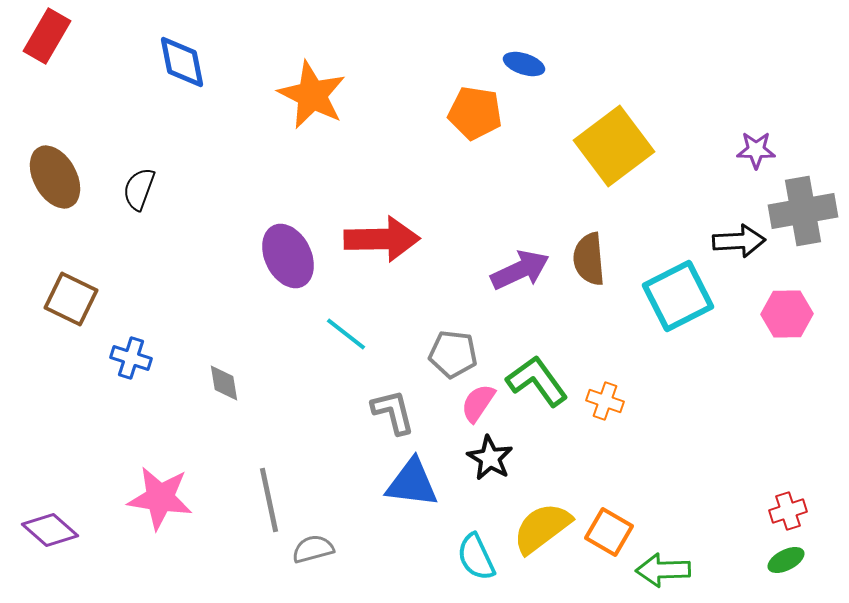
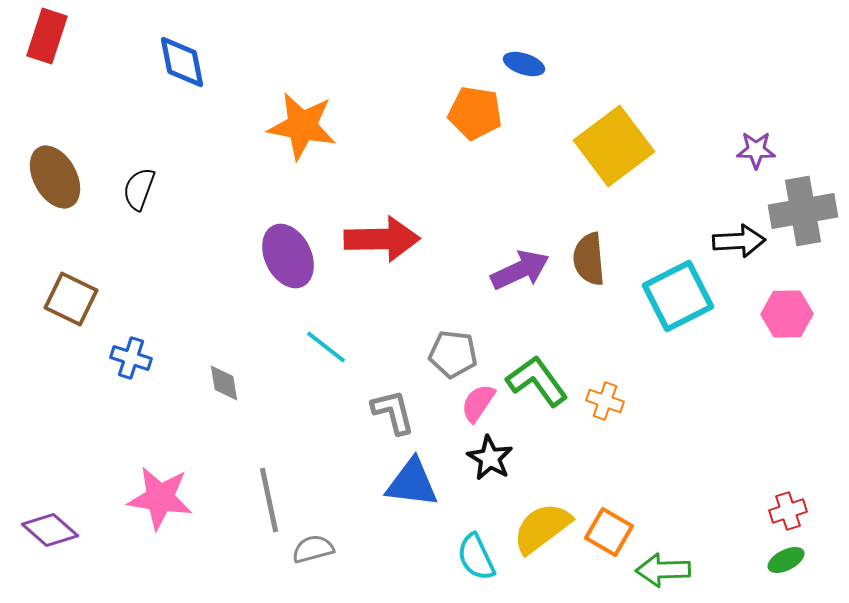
red rectangle: rotated 12 degrees counterclockwise
orange star: moved 10 px left, 31 px down; rotated 16 degrees counterclockwise
cyan line: moved 20 px left, 13 px down
